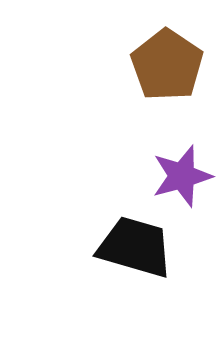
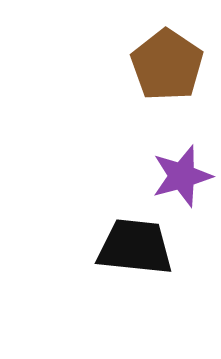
black trapezoid: rotated 10 degrees counterclockwise
